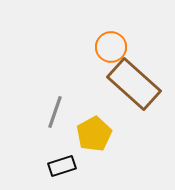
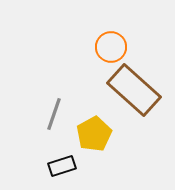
brown rectangle: moved 6 px down
gray line: moved 1 px left, 2 px down
